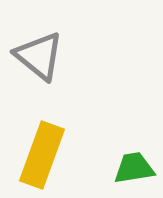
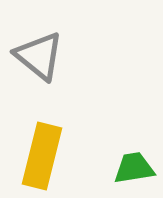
yellow rectangle: moved 1 px down; rotated 6 degrees counterclockwise
